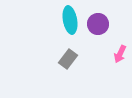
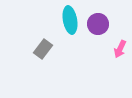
pink arrow: moved 5 px up
gray rectangle: moved 25 px left, 10 px up
